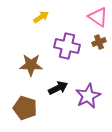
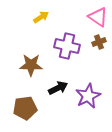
brown pentagon: rotated 25 degrees counterclockwise
